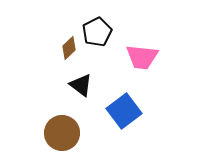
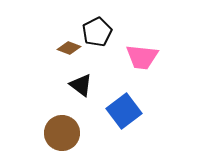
brown diamond: rotated 65 degrees clockwise
